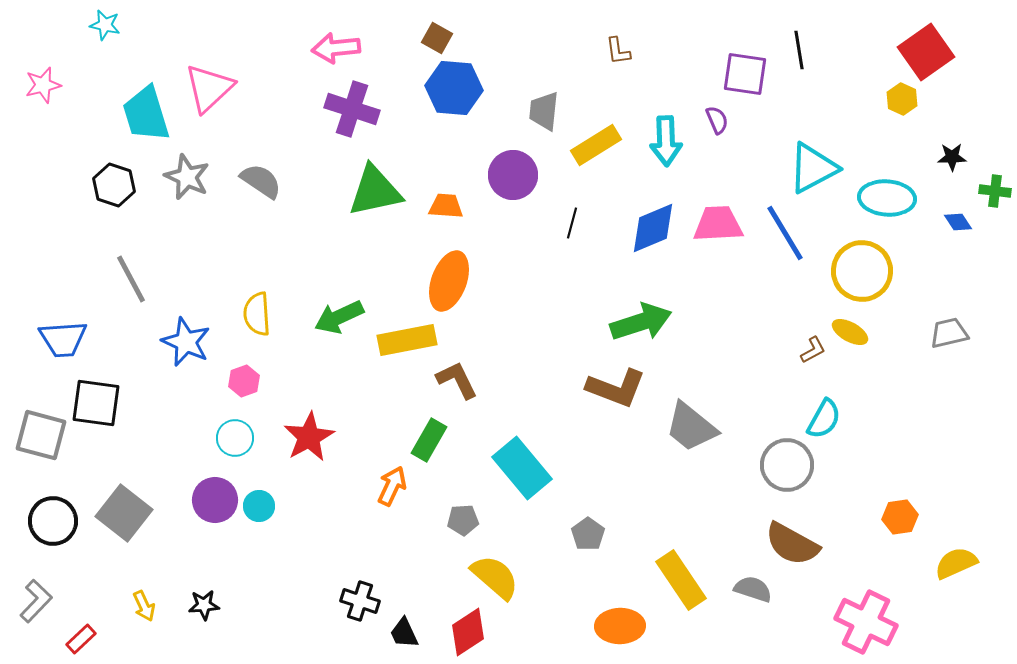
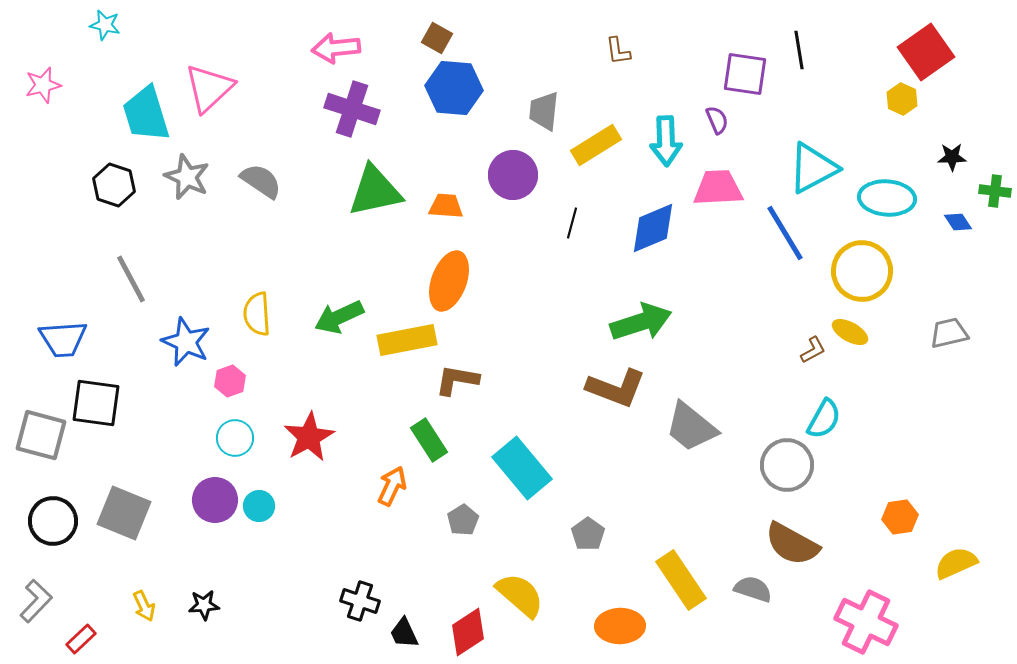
pink trapezoid at (718, 224): moved 36 px up
brown L-shape at (457, 380): rotated 54 degrees counterclockwise
pink hexagon at (244, 381): moved 14 px left
green rectangle at (429, 440): rotated 63 degrees counterclockwise
gray square at (124, 513): rotated 16 degrees counterclockwise
gray pentagon at (463, 520): rotated 28 degrees counterclockwise
yellow semicircle at (495, 577): moved 25 px right, 18 px down
